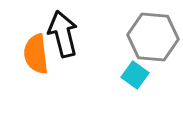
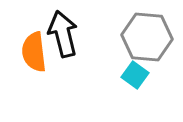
gray hexagon: moved 6 px left
orange semicircle: moved 2 px left, 2 px up
